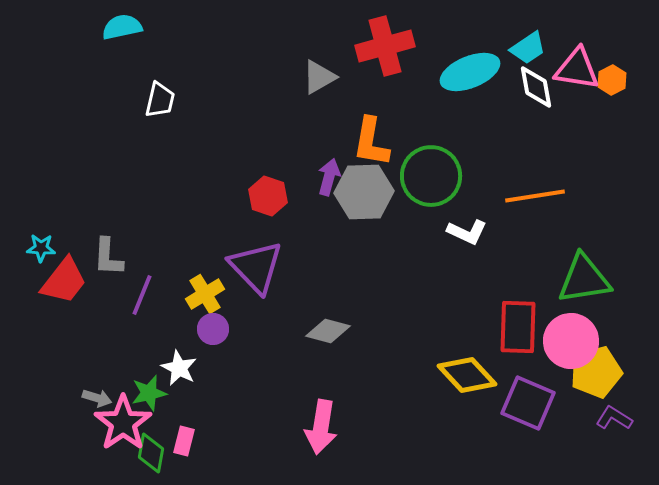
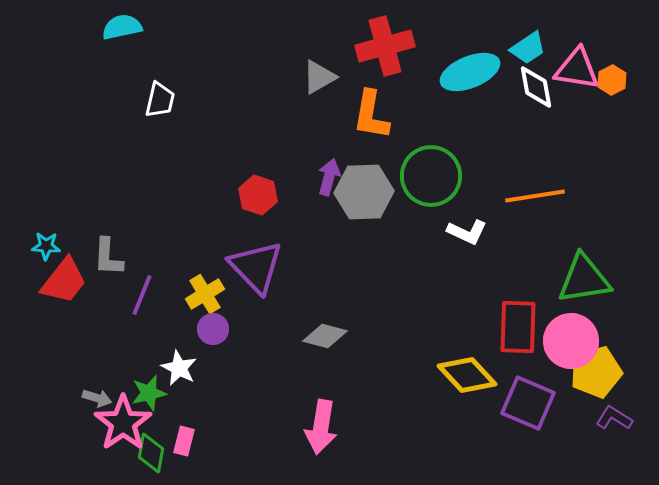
orange L-shape: moved 27 px up
red hexagon: moved 10 px left, 1 px up
cyan star: moved 5 px right, 2 px up
gray diamond: moved 3 px left, 5 px down
